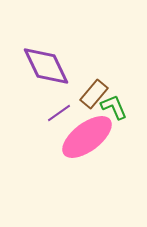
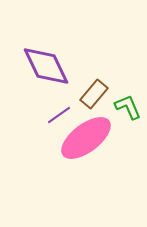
green L-shape: moved 14 px right
purple line: moved 2 px down
pink ellipse: moved 1 px left, 1 px down
